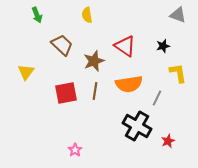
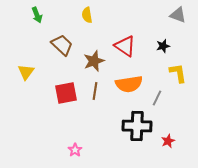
black cross: rotated 28 degrees counterclockwise
